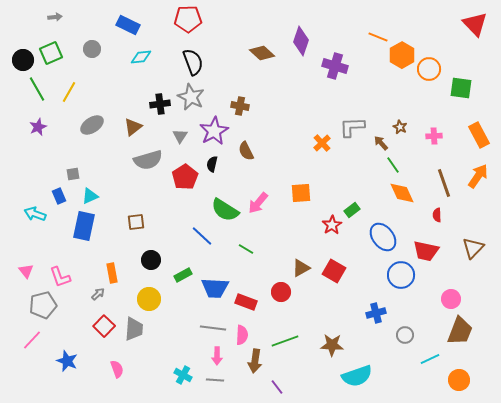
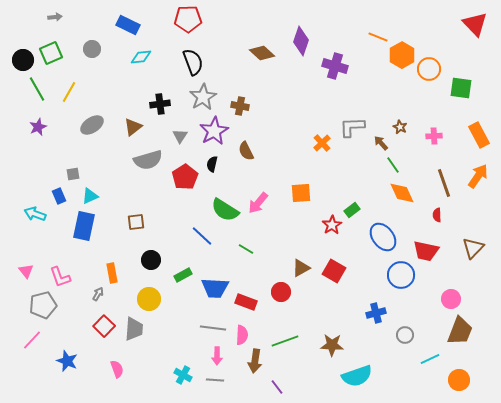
gray star at (191, 97): moved 12 px right; rotated 16 degrees clockwise
gray arrow at (98, 294): rotated 16 degrees counterclockwise
